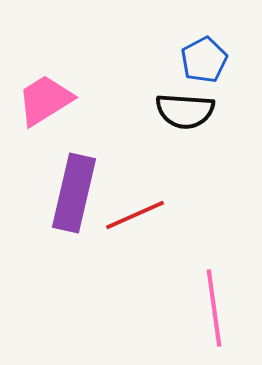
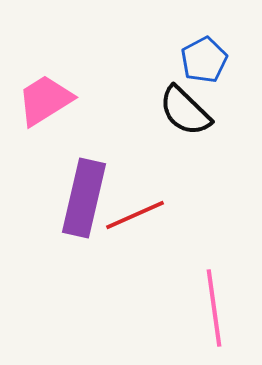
black semicircle: rotated 40 degrees clockwise
purple rectangle: moved 10 px right, 5 px down
